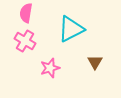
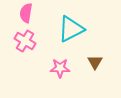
pink star: moved 10 px right; rotated 18 degrees clockwise
